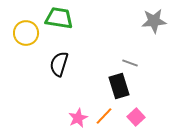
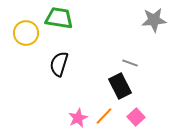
gray star: moved 1 px up
black rectangle: moved 1 px right; rotated 10 degrees counterclockwise
